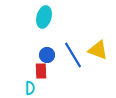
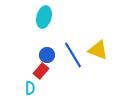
red rectangle: rotated 42 degrees clockwise
